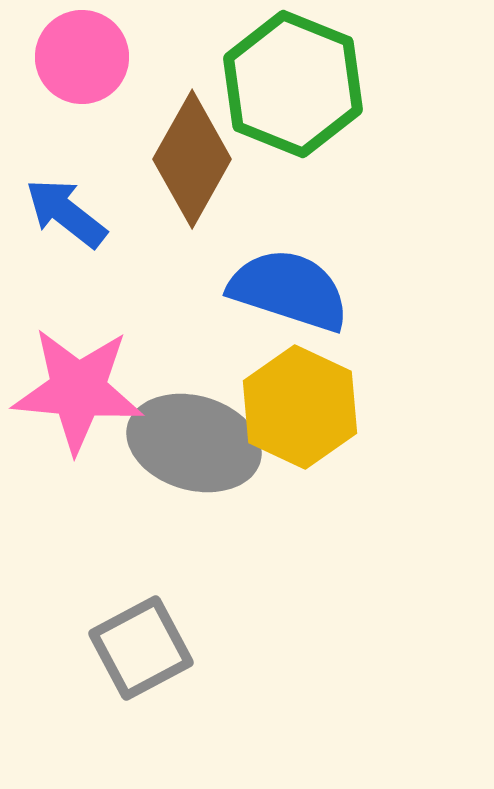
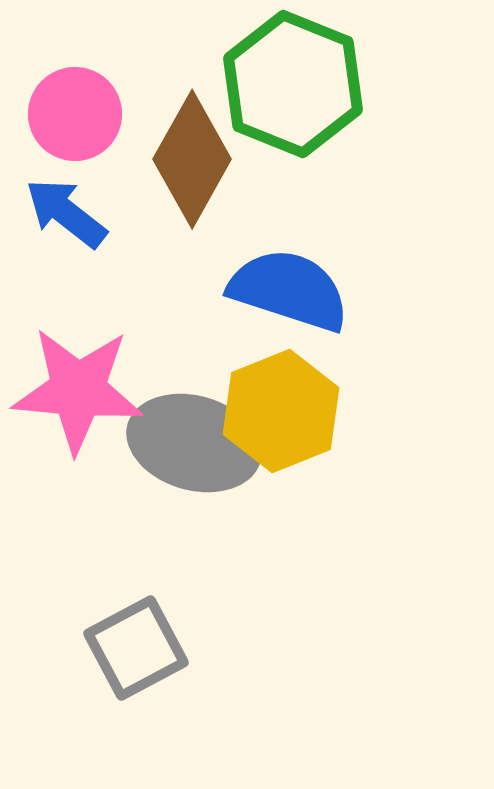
pink circle: moved 7 px left, 57 px down
yellow hexagon: moved 19 px left, 4 px down; rotated 13 degrees clockwise
gray square: moved 5 px left
